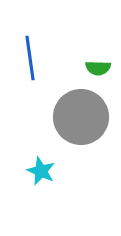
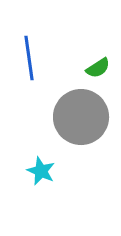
blue line: moved 1 px left
green semicircle: rotated 35 degrees counterclockwise
